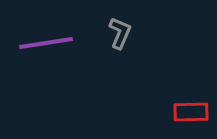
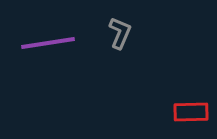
purple line: moved 2 px right
